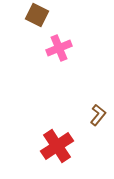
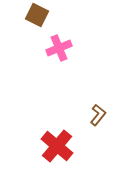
red cross: rotated 16 degrees counterclockwise
